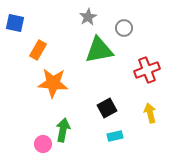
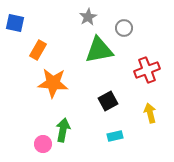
black square: moved 1 px right, 7 px up
